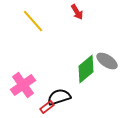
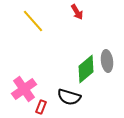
gray ellipse: rotated 50 degrees clockwise
pink cross: moved 1 px right, 4 px down
black semicircle: moved 10 px right; rotated 145 degrees counterclockwise
red rectangle: moved 6 px left; rotated 32 degrees counterclockwise
